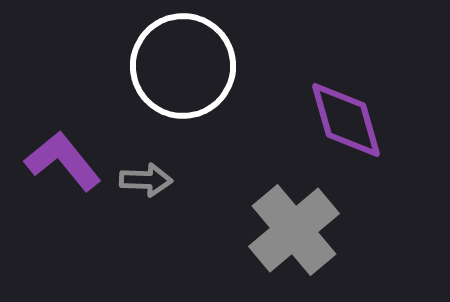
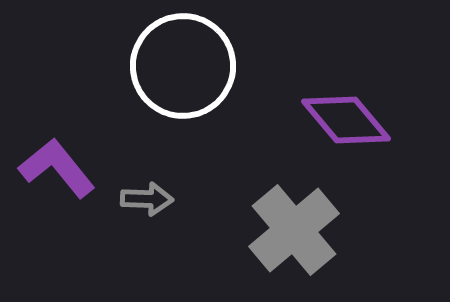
purple diamond: rotated 24 degrees counterclockwise
purple L-shape: moved 6 px left, 7 px down
gray arrow: moved 1 px right, 19 px down
